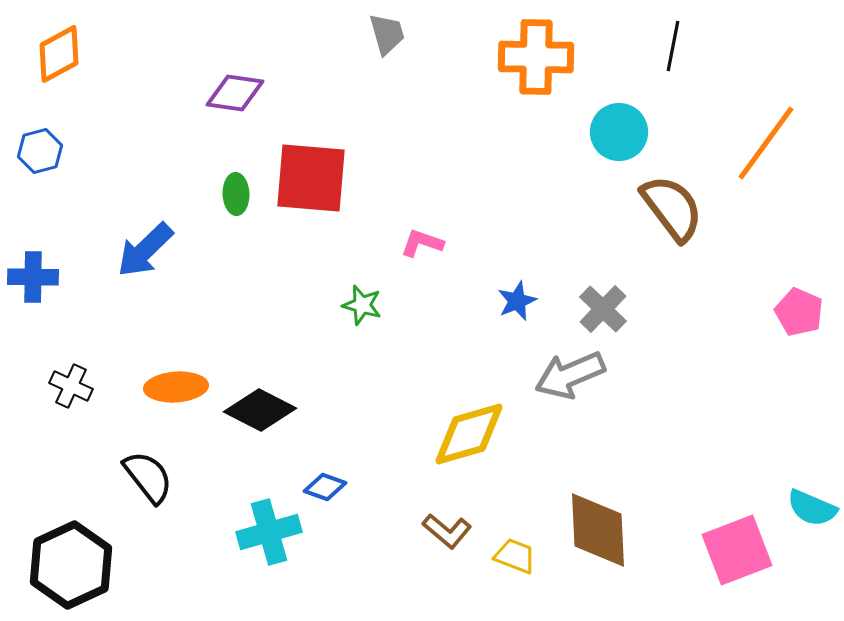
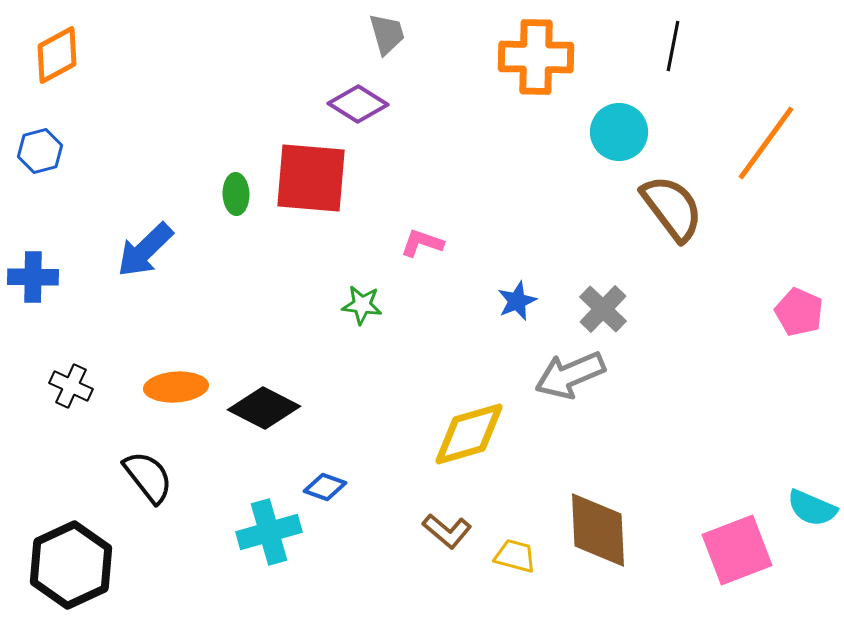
orange diamond: moved 2 px left, 1 px down
purple diamond: moved 123 px right, 11 px down; rotated 24 degrees clockwise
green star: rotated 9 degrees counterclockwise
black diamond: moved 4 px right, 2 px up
yellow trapezoid: rotated 6 degrees counterclockwise
